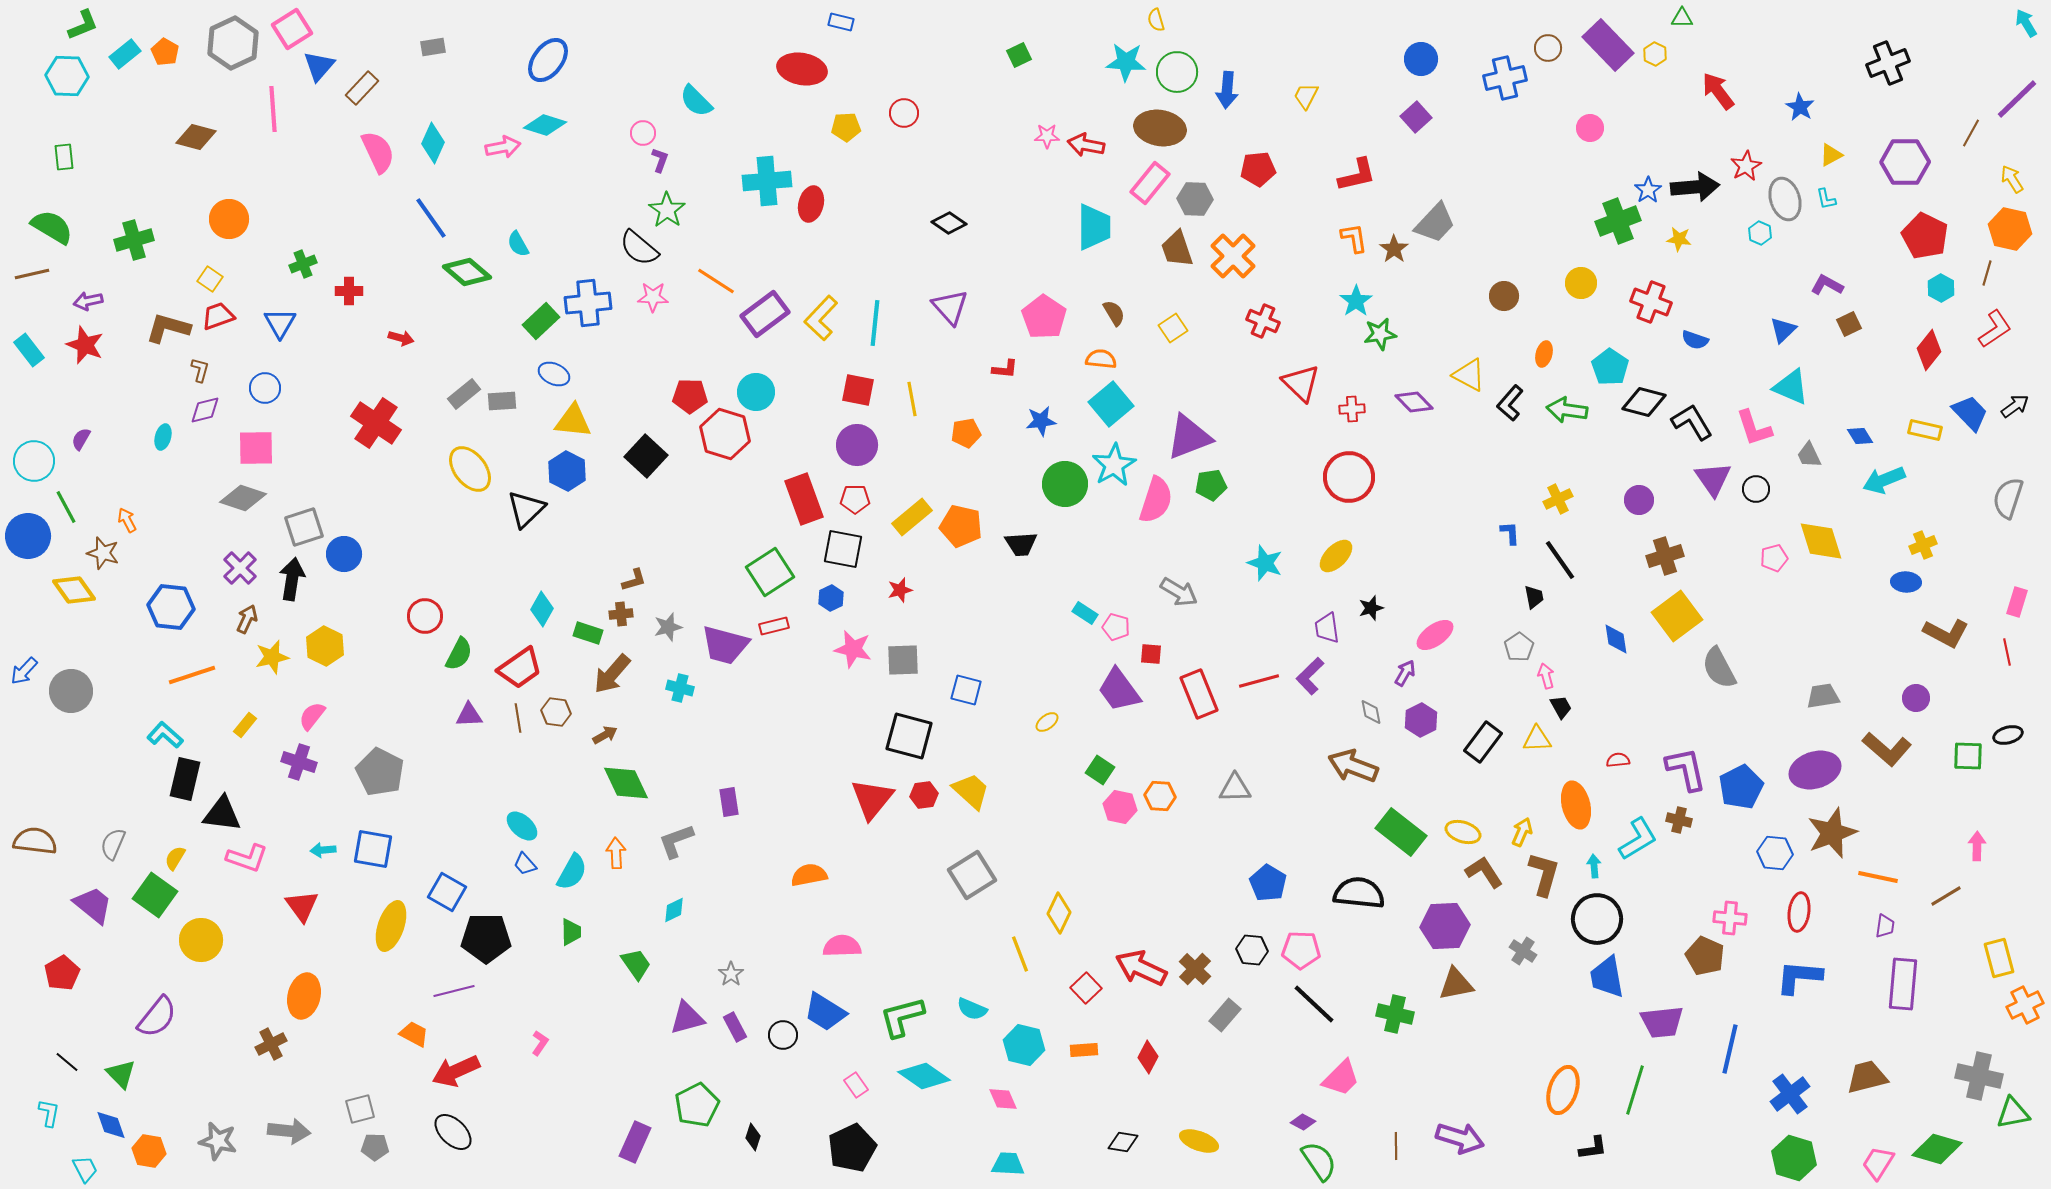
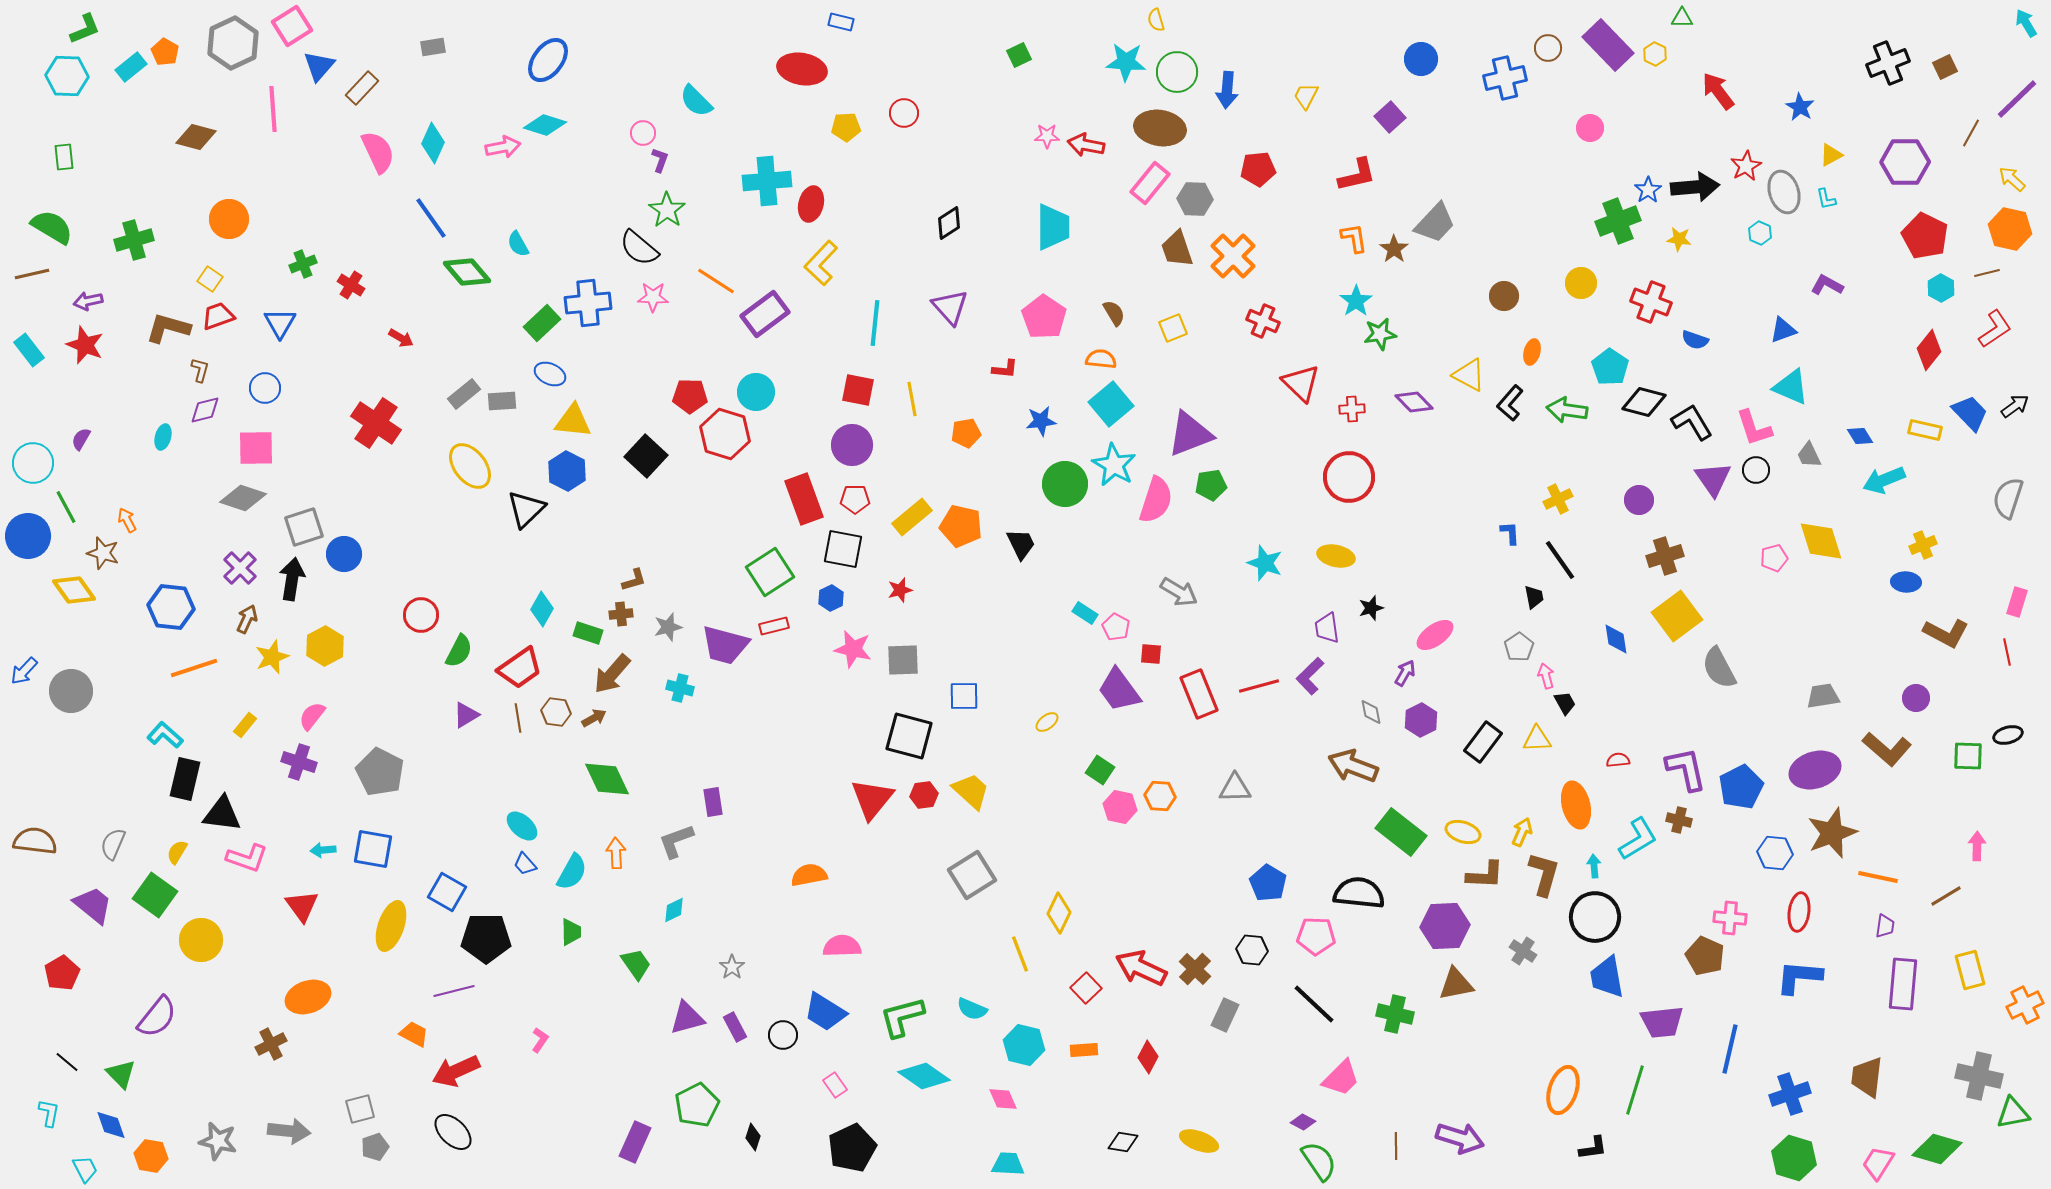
green L-shape at (83, 25): moved 2 px right, 4 px down
pink square at (292, 29): moved 3 px up
cyan rectangle at (125, 54): moved 6 px right, 13 px down
purple square at (1416, 117): moved 26 px left
yellow arrow at (2012, 179): rotated 16 degrees counterclockwise
gray ellipse at (1785, 199): moved 1 px left, 7 px up
black diamond at (949, 223): rotated 68 degrees counterclockwise
cyan trapezoid at (1094, 227): moved 41 px left
green diamond at (467, 272): rotated 9 degrees clockwise
brown line at (1987, 273): rotated 60 degrees clockwise
red cross at (349, 291): moved 2 px right, 6 px up; rotated 32 degrees clockwise
yellow L-shape at (821, 318): moved 55 px up
green rectangle at (541, 321): moved 1 px right, 2 px down
brown square at (1849, 324): moved 96 px right, 257 px up
yellow square at (1173, 328): rotated 12 degrees clockwise
blue triangle at (1783, 330): rotated 24 degrees clockwise
red arrow at (401, 338): rotated 15 degrees clockwise
orange ellipse at (1544, 354): moved 12 px left, 2 px up
blue ellipse at (554, 374): moved 4 px left
purple triangle at (1189, 437): moved 1 px right, 3 px up
purple circle at (857, 445): moved 5 px left
cyan circle at (34, 461): moved 1 px left, 2 px down
cyan star at (1114, 465): rotated 12 degrees counterclockwise
yellow ellipse at (470, 469): moved 3 px up
black circle at (1756, 489): moved 19 px up
black trapezoid at (1021, 544): rotated 112 degrees counterclockwise
yellow ellipse at (1336, 556): rotated 57 degrees clockwise
red circle at (425, 616): moved 4 px left, 1 px up
pink pentagon at (1116, 627): rotated 12 degrees clockwise
yellow hexagon at (325, 646): rotated 6 degrees clockwise
green semicircle at (459, 654): moved 3 px up
yellow star at (272, 657): rotated 8 degrees counterclockwise
orange line at (192, 675): moved 2 px right, 7 px up
red line at (1259, 681): moved 5 px down
blue square at (966, 690): moved 2 px left, 6 px down; rotated 16 degrees counterclockwise
black trapezoid at (1561, 707): moved 4 px right, 4 px up
purple triangle at (469, 715): moved 3 px left; rotated 28 degrees counterclockwise
brown arrow at (605, 735): moved 11 px left, 17 px up
green diamond at (626, 783): moved 19 px left, 4 px up
purple rectangle at (729, 802): moved 16 px left
yellow semicircle at (175, 858): moved 2 px right, 6 px up
brown L-shape at (1484, 872): moved 1 px right, 3 px down; rotated 126 degrees clockwise
black circle at (1597, 919): moved 2 px left, 2 px up
pink pentagon at (1301, 950): moved 15 px right, 14 px up
yellow rectangle at (1999, 958): moved 29 px left, 12 px down
gray star at (731, 974): moved 1 px right, 7 px up
orange ellipse at (304, 996): moved 4 px right, 1 px down; rotated 57 degrees clockwise
gray rectangle at (1225, 1015): rotated 16 degrees counterclockwise
pink L-shape at (540, 1043): moved 3 px up
brown trapezoid at (1867, 1077): rotated 69 degrees counterclockwise
pink rectangle at (856, 1085): moved 21 px left
blue cross at (1790, 1094): rotated 18 degrees clockwise
gray pentagon at (375, 1147): rotated 20 degrees counterclockwise
orange hexagon at (149, 1151): moved 2 px right, 5 px down
